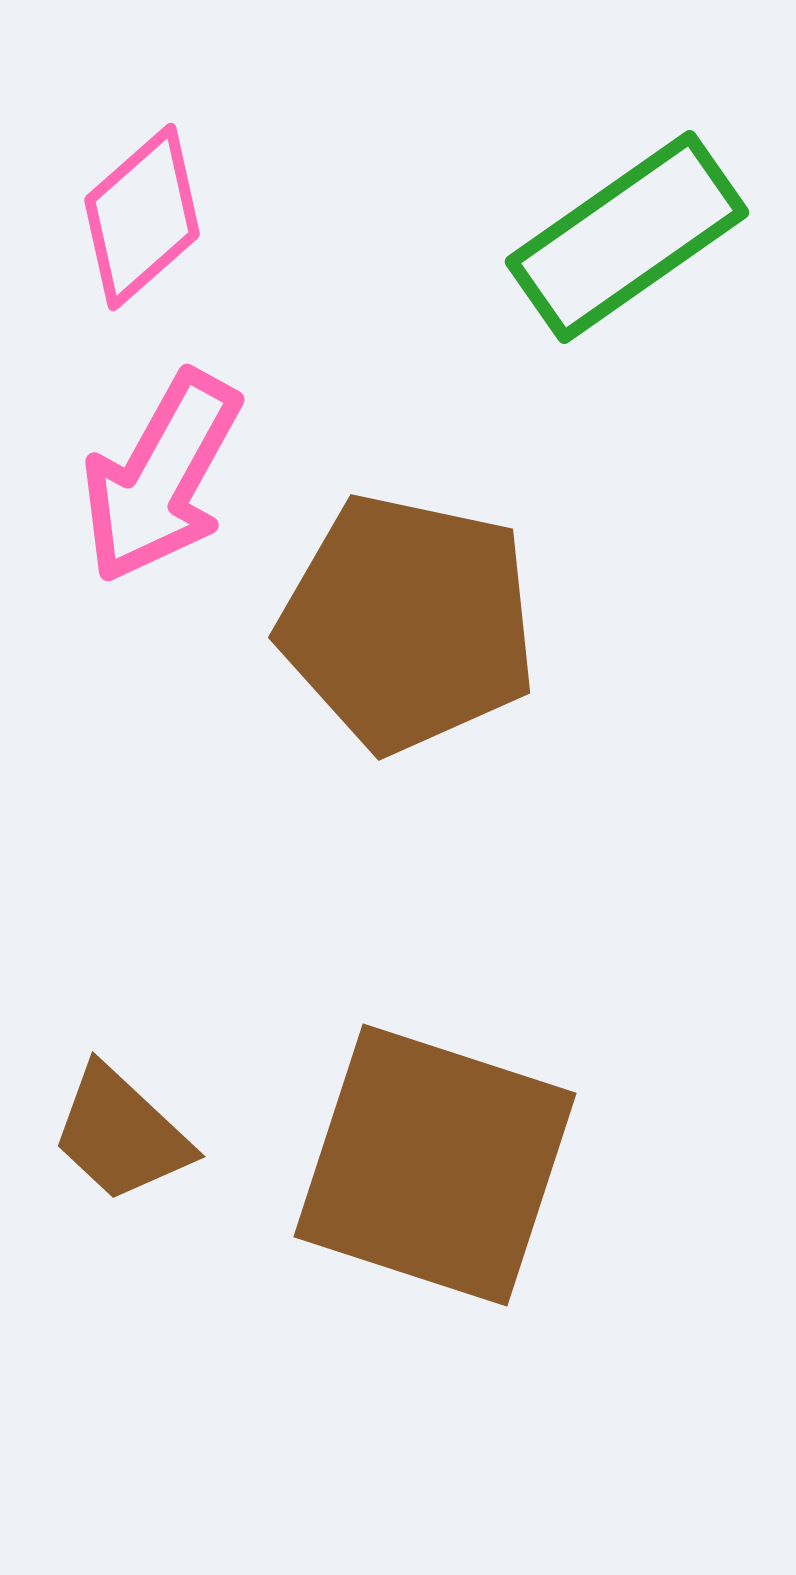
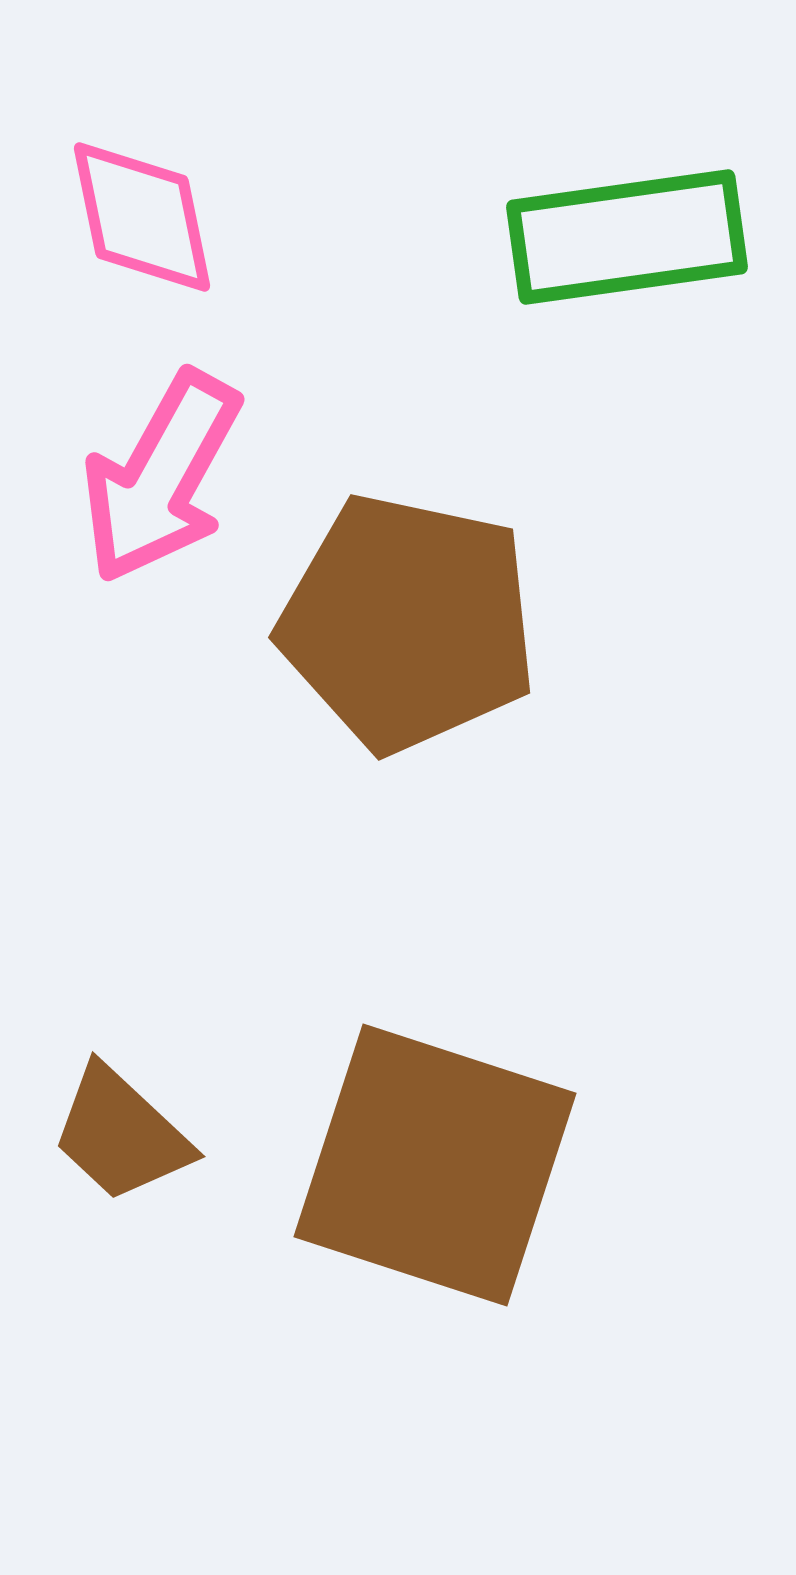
pink diamond: rotated 60 degrees counterclockwise
green rectangle: rotated 27 degrees clockwise
